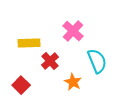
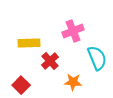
pink cross: rotated 25 degrees clockwise
cyan semicircle: moved 3 px up
orange star: rotated 24 degrees counterclockwise
